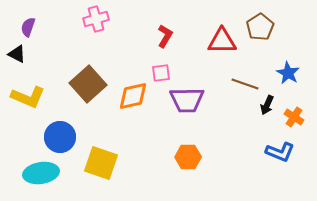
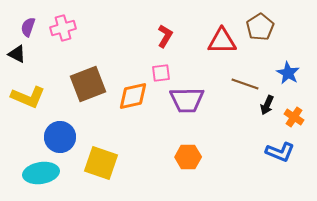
pink cross: moved 33 px left, 9 px down
brown square: rotated 21 degrees clockwise
